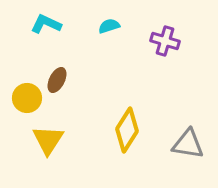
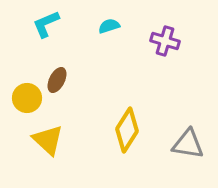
cyan L-shape: rotated 48 degrees counterclockwise
yellow triangle: rotated 20 degrees counterclockwise
